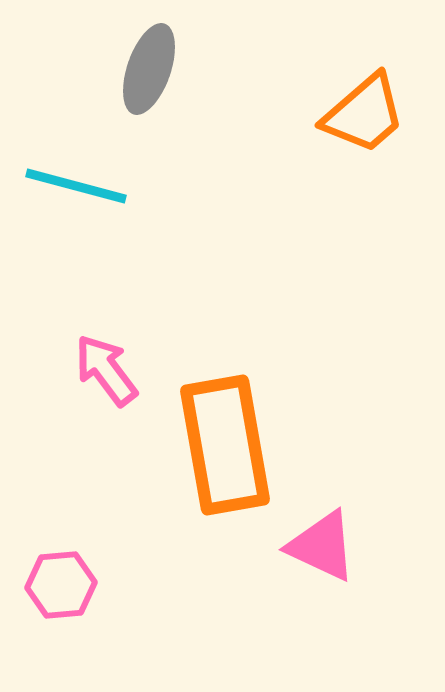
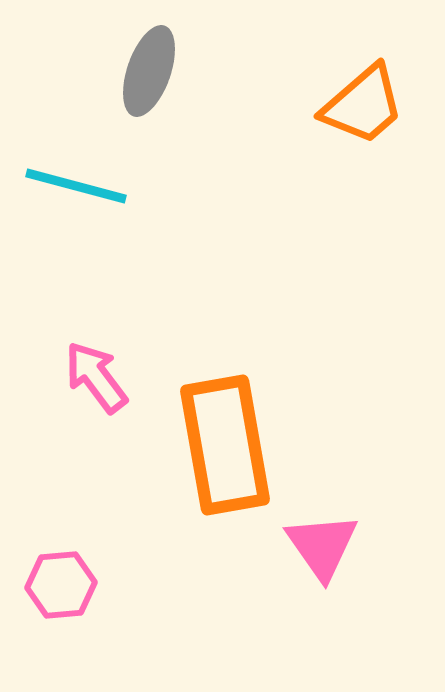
gray ellipse: moved 2 px down
orange trapezoid: moved 1 px left, 9 px up
pink arrow: moved 10 px left, 7 px down
pink triangle: rotated 30 degrees clockwise
